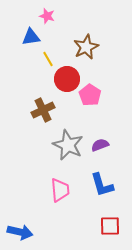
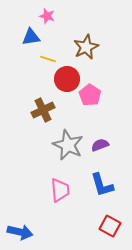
yellow line: rotated 42 degrees counterclockwise
red square: rotated 30 degrees clockwise
